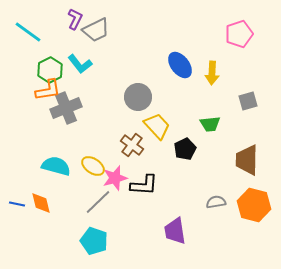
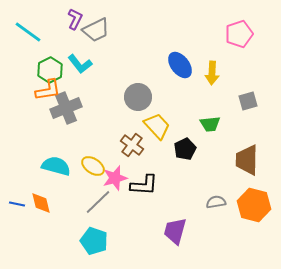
purple trapezoid: rotated 24 degrees clockwise
